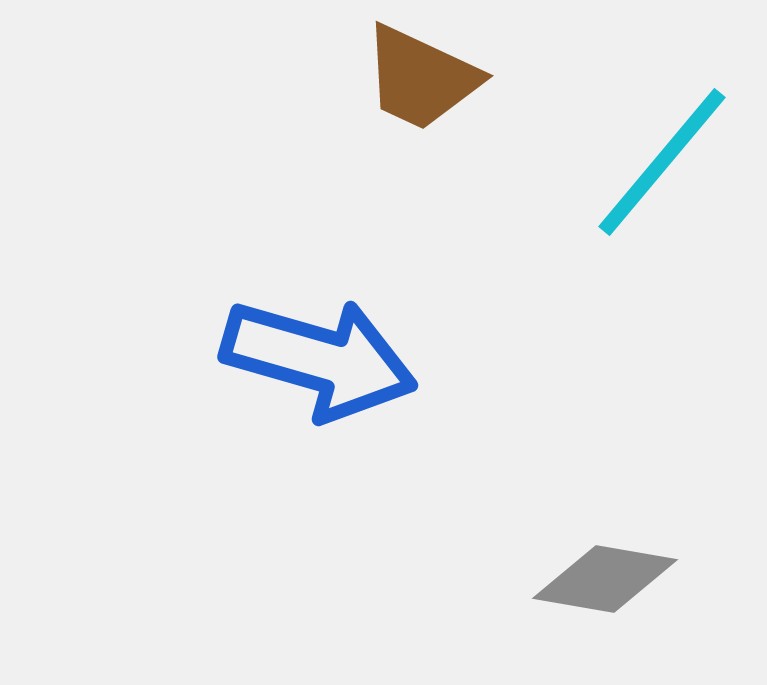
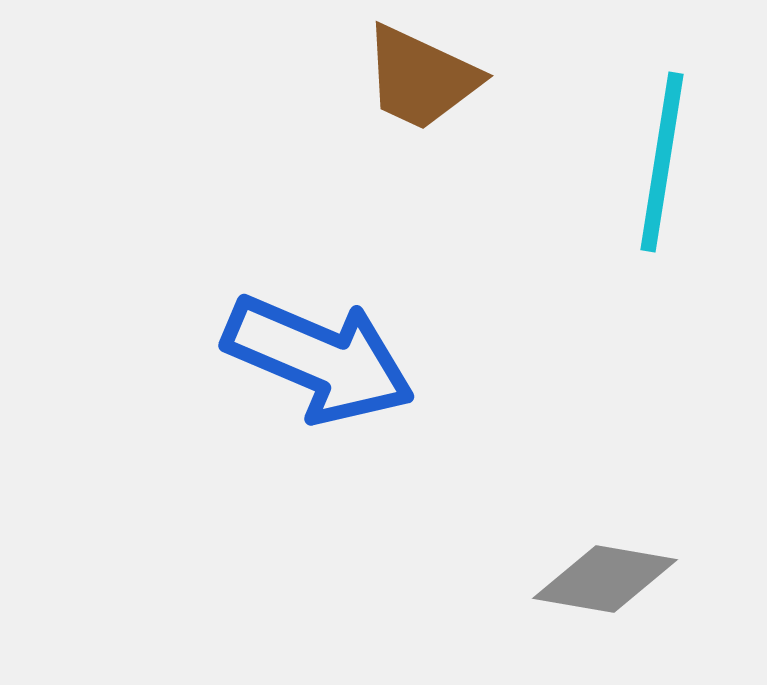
cyan line: rotated 31 degrees counterclockwise
blue arrow: rotated 7 degrees clockwise
